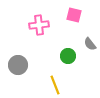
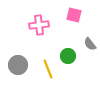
yellow line: moved 7 px left, 16 px up
